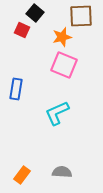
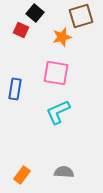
brown square: rotated 15 degrees counterclockwise
red square: moved 1 px left
pink square: moved 8 px left, 8 px down; rotated 12 degrees counterclockwise
blue rectangle: moved 1 px left
cyan L-shape: moved 1 px right, 1 px up
gray semicircle: moved 2 px right
